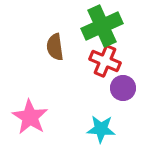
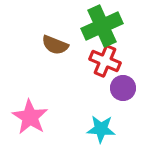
brown semicircle: moved 2 px up; rotated 60 degrees counterclockwise
